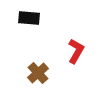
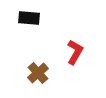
red L-shape: moved 1 px left, 1 px down
